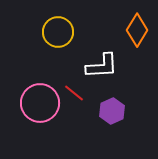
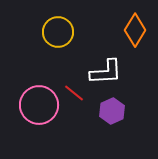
orange diamond: moved 2 px left
white L-shape: moved 4 px right, 6 px down
pink circle: moved 1 px left, 2 px down
